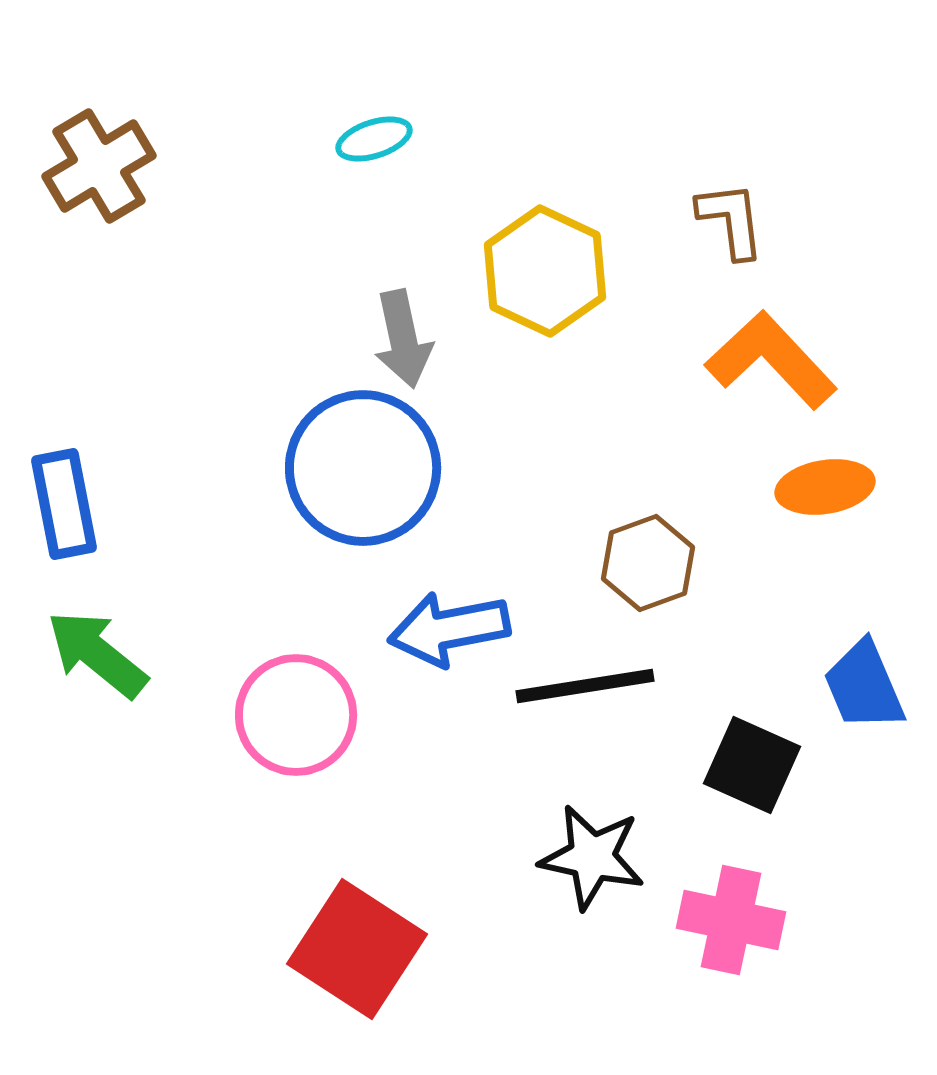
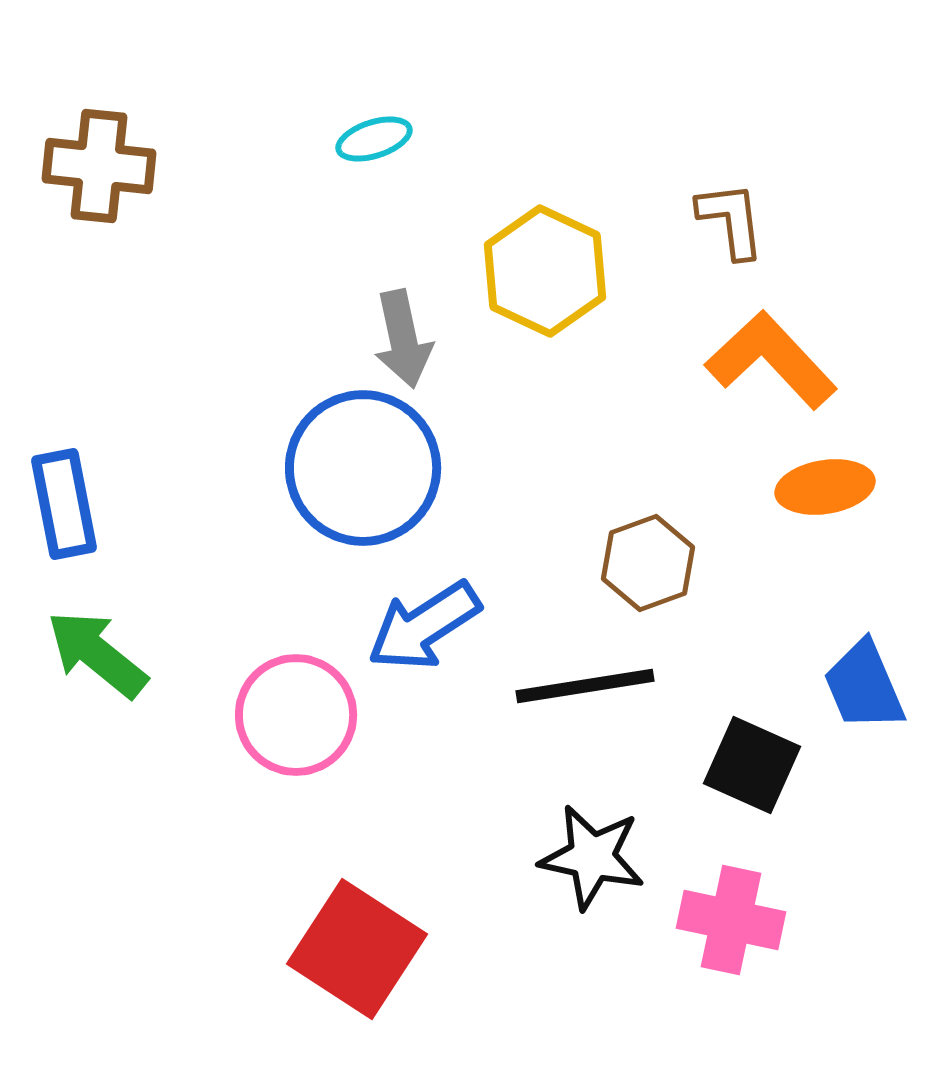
brown cross: rotated 37 degrees clockwise
blue arrow: moved 25 px left, 3 px up; rotated 22 degrees counterclockwise
